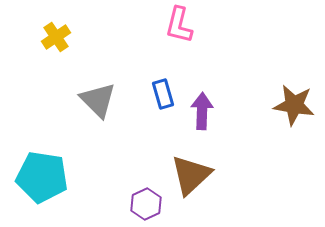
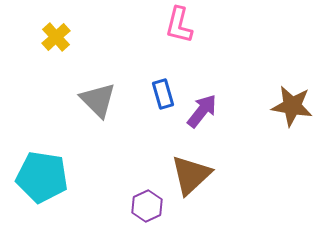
yellow cross: rotated 8 degrees counterclockwise
brown star: moved 2 px left, 1 px down
purple arrow: rotated 36 degrees clockwise
purple hexagon: moved 1 px right, 2 px down
